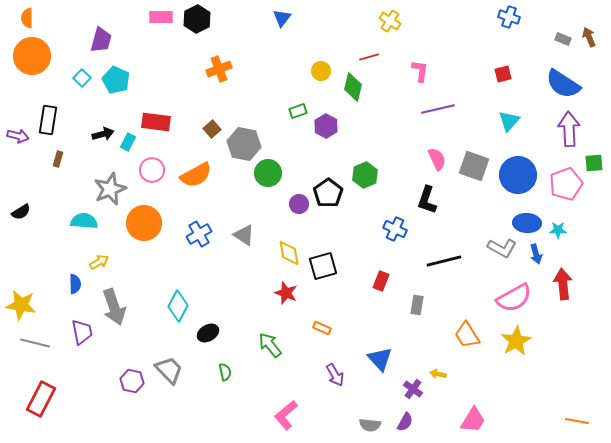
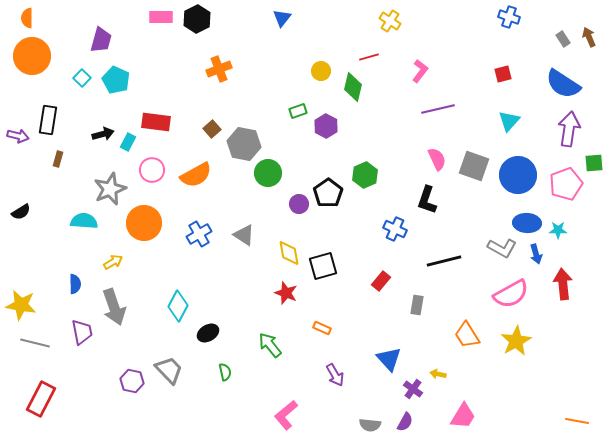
gray rectangle at (563, 39): rotated 35 degrees clockwise
pink L-shape at (420, 71): rotated 30 degrees clockwise
purple arrow at (569, 129): rotated 12 degrees clockwise
yellow arrow at (99, 262): moved 14 px right
red rectangle at (381, 281): rotated 18 degrees clockwise
pink semicircle at (514, 298): moved 3 px left, 4 px up
blue triangle at (380, 359): moved 9 px right
pink trapezoid at (473, 420): moved 10 px left, 4 px up
